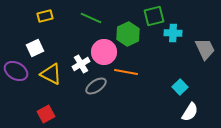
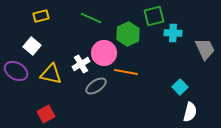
yellow rectangle: moved 4 px left
white square: moved 3 px left, 2 px up; rotated 24 degrees counterclockwise
pink circle: moved 1 px down
yellow triangle: rotated 15 degrees counterclockwise
white semicircle: rotated 18 degrees counterclockwise
